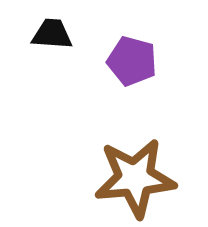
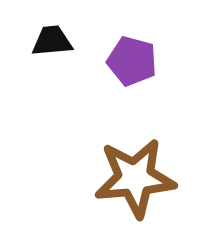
black trapezoid: moved 7 px down; rotated 9 degrees counterclockwise
